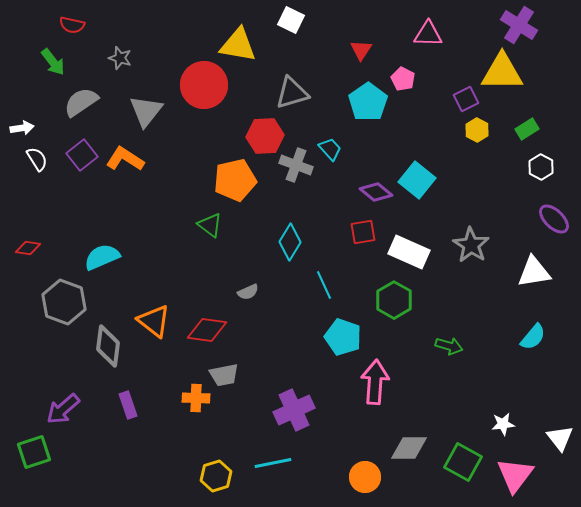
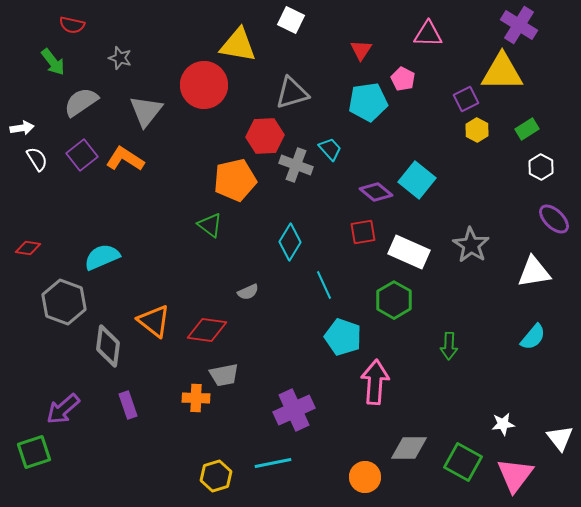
cyan pentagon at (368, 102): rotated 27 degrees clockwise
green arrow at (449, 346): rotated 76 degrees clockwise
